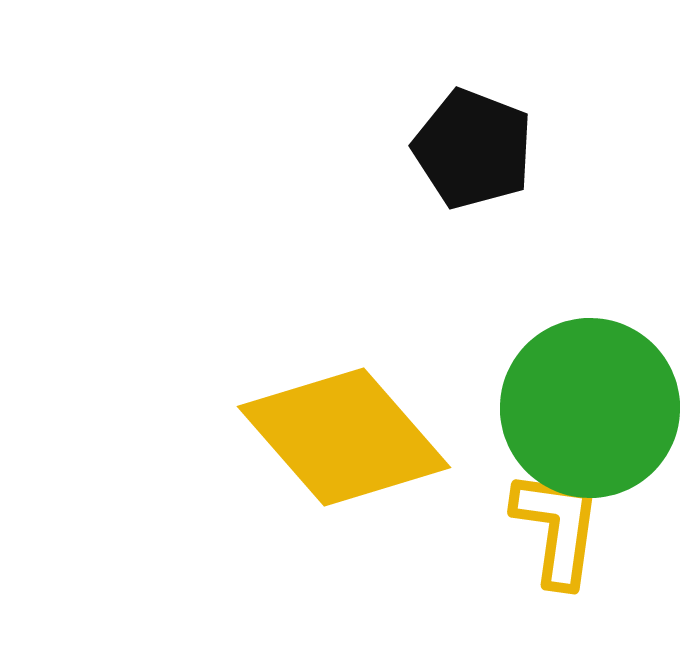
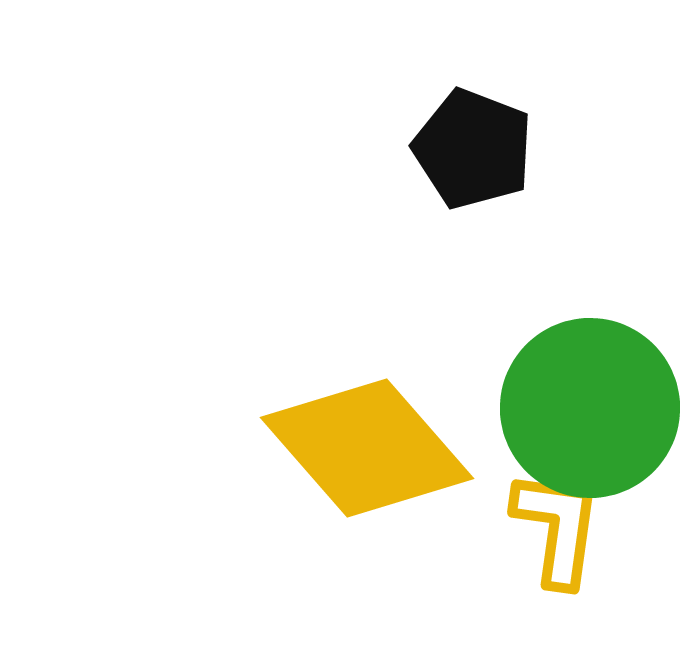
yellow diamond: moved 23 px right, 11 px down
